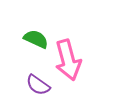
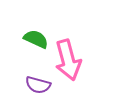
purple semicircle: rotated 20 degrees counterclockwise
